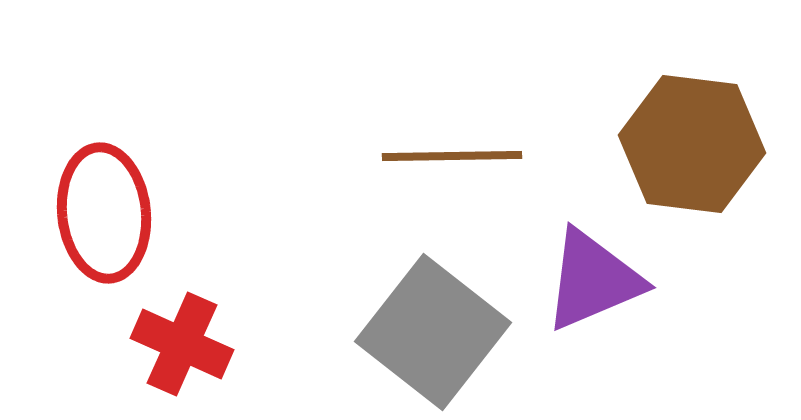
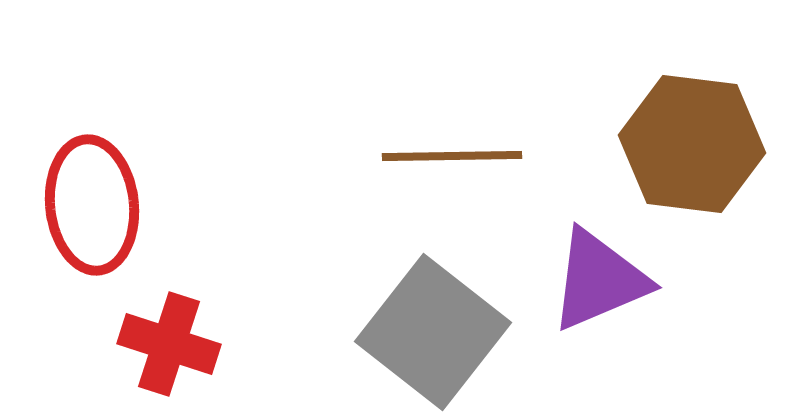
red ellipse: moved 12 px left, 8 px up
purple triangle: moved 6 px right
red cross: moved 13 px left; rotated 6 degrees counterclockwise
